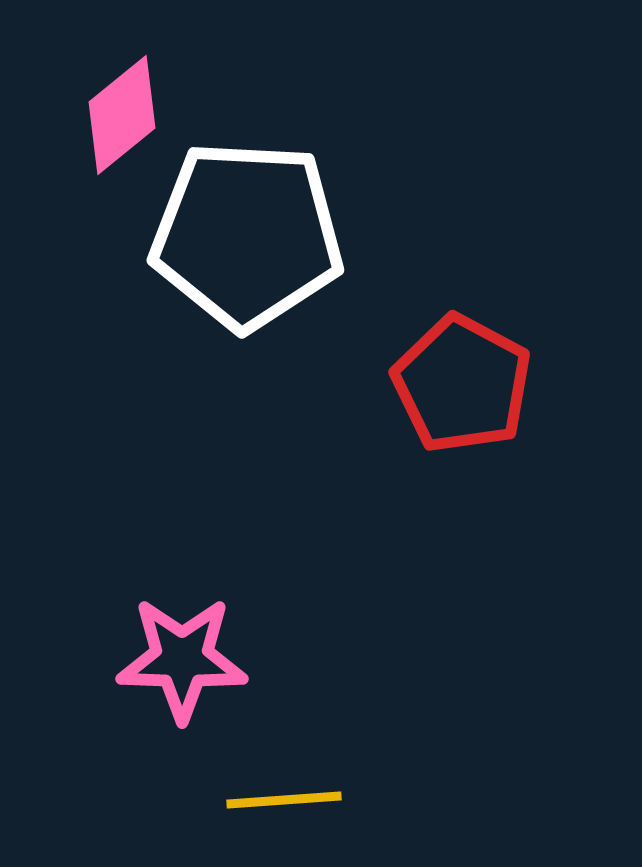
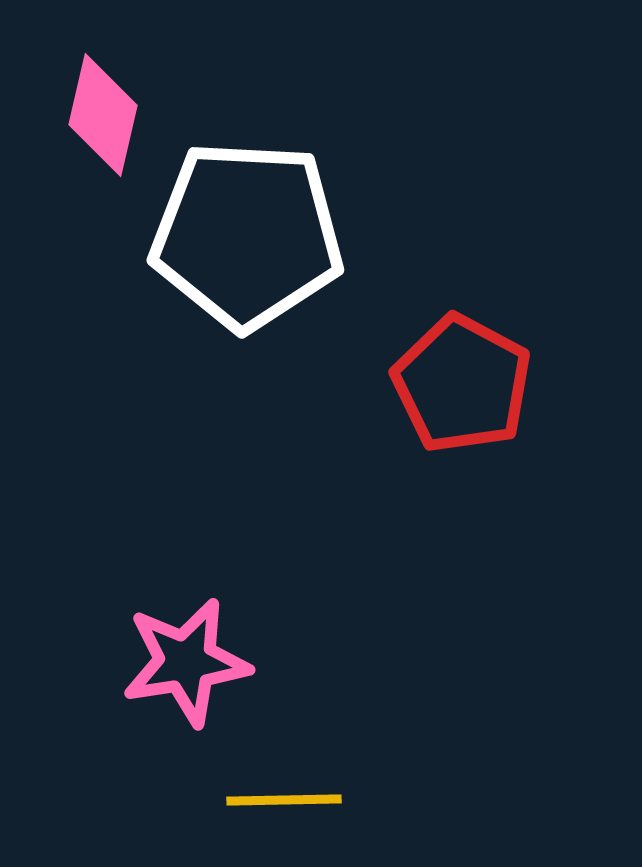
pink diamond: moved 19 px left; rotated 38 degrees counterclockwise
pink star: moved 4 px right, 3 px down; rotated 11 degrees counterclockwise
yellow line: rotated 3 degrees clockwise
